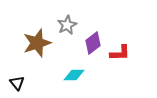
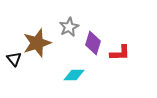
gray star: moved 2 px right, 2 px down
purple diamond: rotated 35 degrees counterclockwise
black triangle: moved 3 px left, 24 px up
